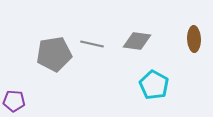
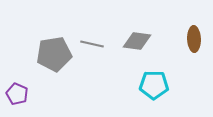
cyan pentagon: rotated 28 degrees counterclockwise
purple pentagon: moved 3 px right, 7 px up; rotated 20 degrees clockwise
